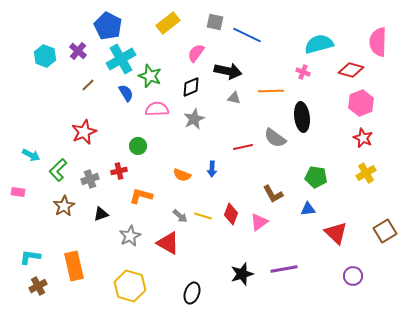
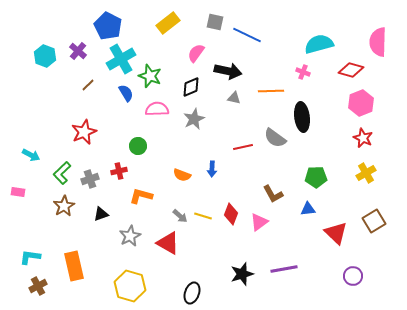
green L-shape at (58, 170): moved 4 px right, 3 px down
green pentagon at (316, 177): rotated 10 degrees counterclockwise
brown square at (385, 231): moved 11 px left, 10 px up
